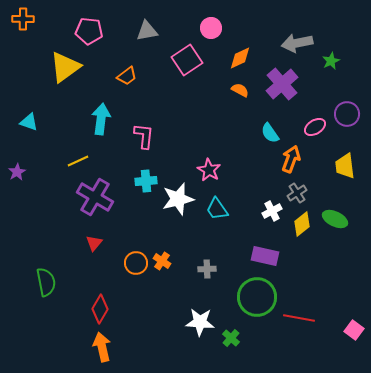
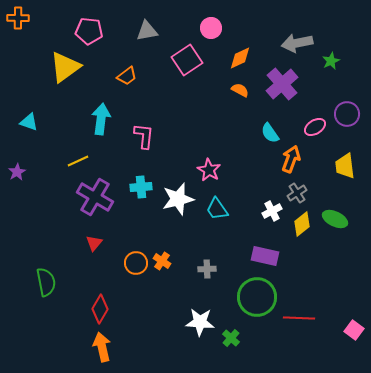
orange cross at (23, 19): moved 5 px left, 1 px up
cyan cross at (146, 181): moved 5 px left, 6 px down
red line at (299, 318): rotated 8 degrees counterclockwise
